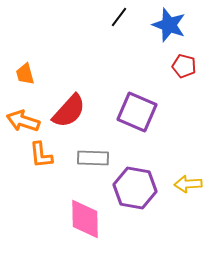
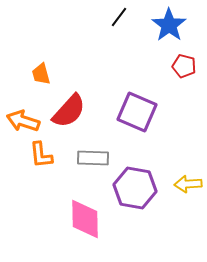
blue star: rotated 16 degrees clockwise
orange trapezoid: moved 16 px right
